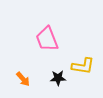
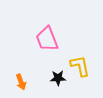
yellow L-shape: moved 3 px left; rotated 110 degrees counterclockwise
orange arrow: moved 2 px left, 3 px down; rotated 21 degrees clockwise
